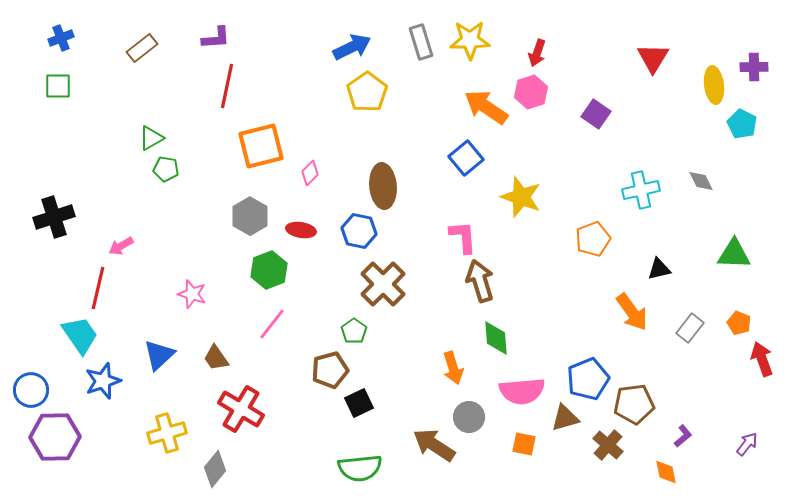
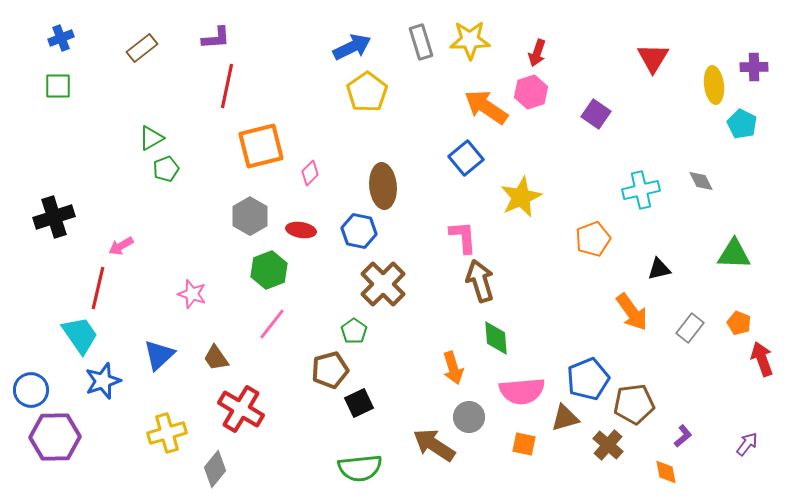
green pentagon at (166, 169): rotated 30 degrees counterclockwise
yellow star at (521, 197): rotated 27 degrees clockwise
